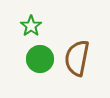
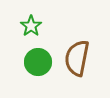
green circle: moved 2 px left, 3 px down
